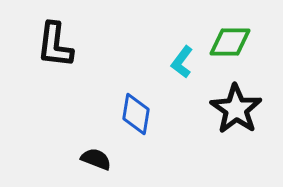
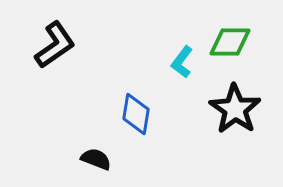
black L-shape: rotated 132 degrees counterclockwise
black star: moved 1 px left
